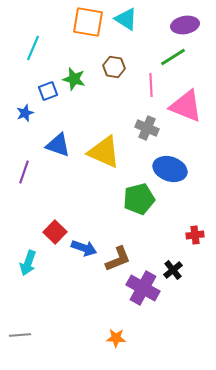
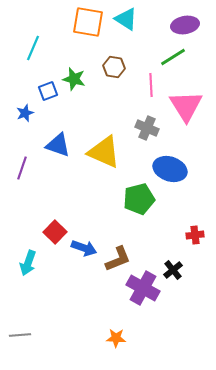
pink triangle: rotated 36 degrees clockwise
purple line: moved 2 px left, 4 px up
